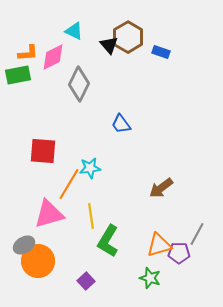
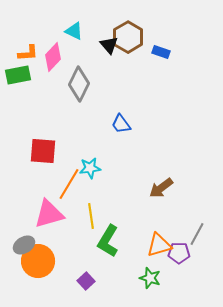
pink diamond: rotated 20 degrees counterclockwise
